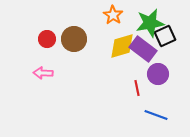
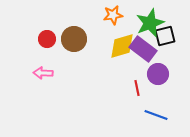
orange star: rotated 30 degrees clockwise
green star: rotated 12 degrees counterclockwise
black square: rotated 10 degrees clockwise
